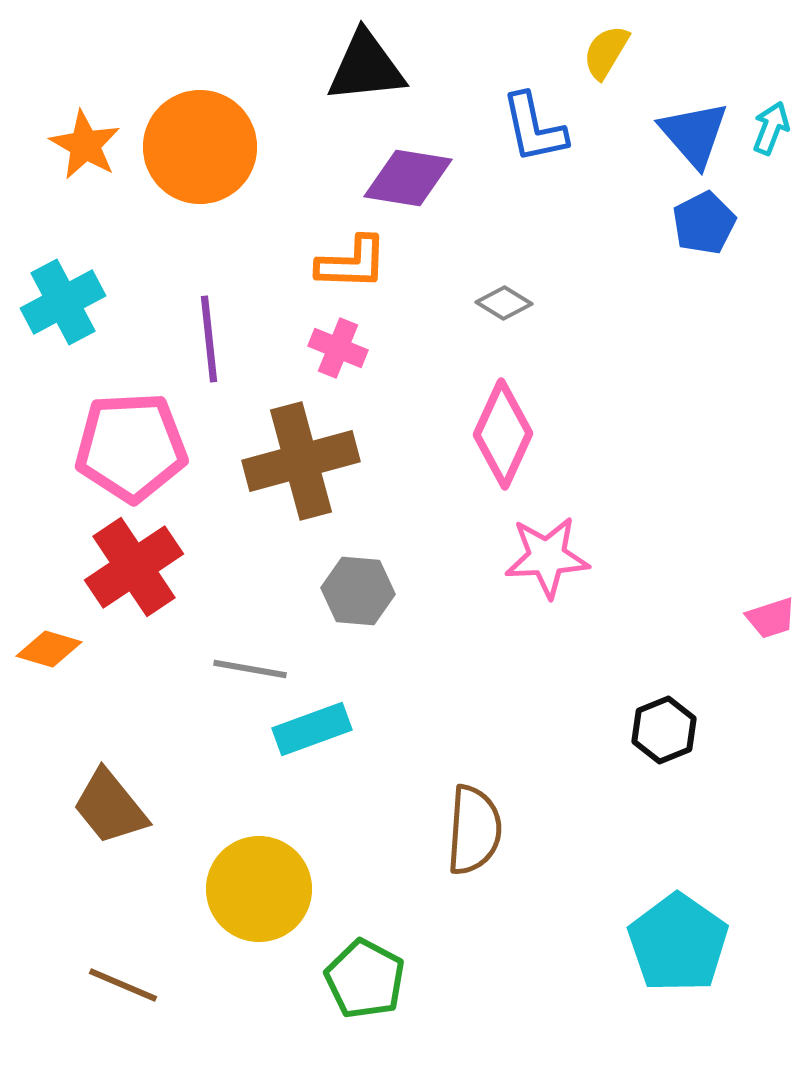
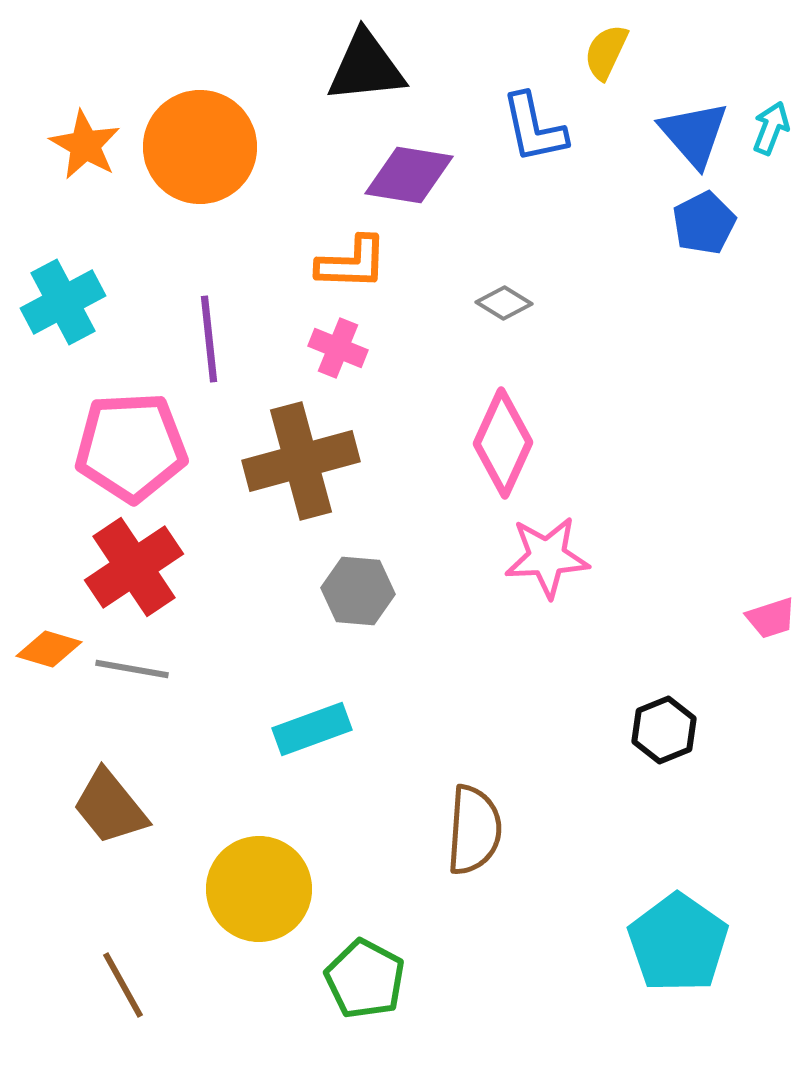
yellow semicircle: rotated 6 degrees counterclockwise
purple diamond: moved 1 px right, 3 px up
pink diamond: moved 9 px down
gray line: moved 118 px left
brown line: rotated 38 degrees clockwise
